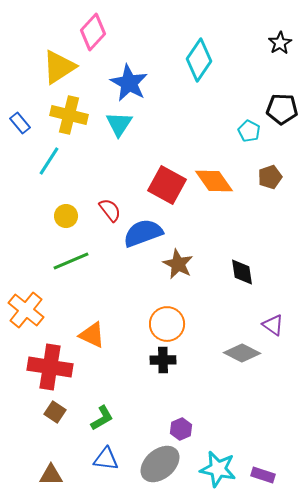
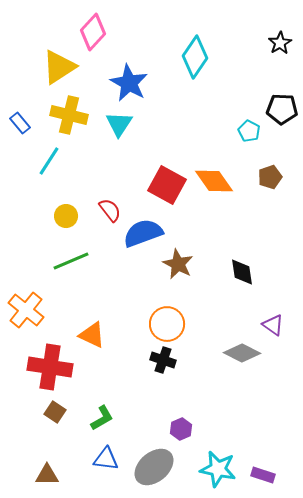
cyan diamond: moved 4 px left, 3 px up
black cross: rotated 20 degrees clockwise
gray ellipse: moved 6 px left, 3 px down
brown triangle: moved 4 px left
